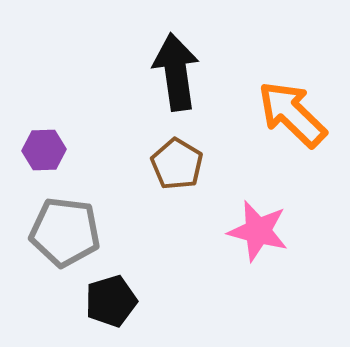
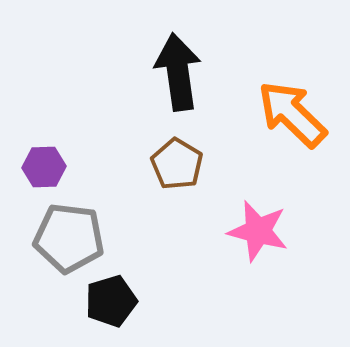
black arrow: moved 2 px right
purple hexagon: moved 17 px down
gray pentagon: moved 4 px right, 6 px down
